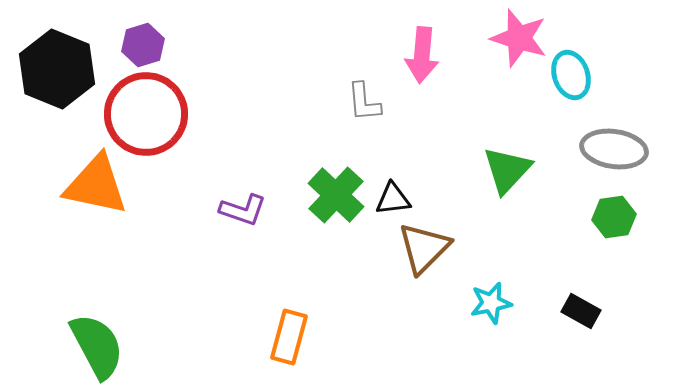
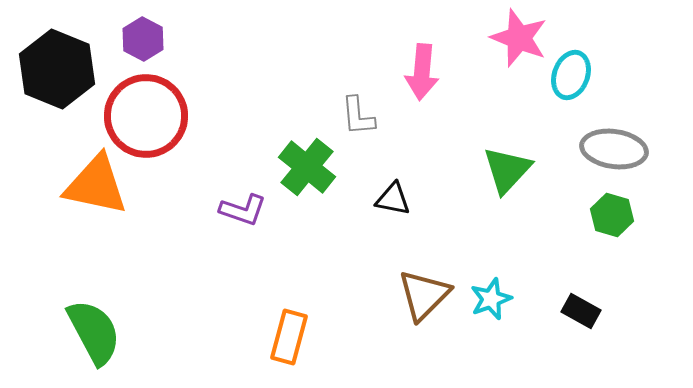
pink star: rotated 4 degrees clockwise
purple hexagon: moved 6 px up; rotated 15 degrees counterclockwise
pink arrow: moved 17 px down
cyan ellipse: rotated 39 degrees clockwise
gray L-shape: moved 6 px left, 14 px down
red circle: moved 2 px down
green cross: moved 29 px left, 28 px up; rotated 4 degrees counterclockwise
black triangle: rotated 18 degrees clockwise
green hexagon: moved 2 px left, 2 px up; rotated 24 degrees clockwise
brown triangle: moved 47 px down
cyan star: moved 4 px up; rotated 9 degrees counterclockwise
green semicircle: moved 3 px left, 14 px up
